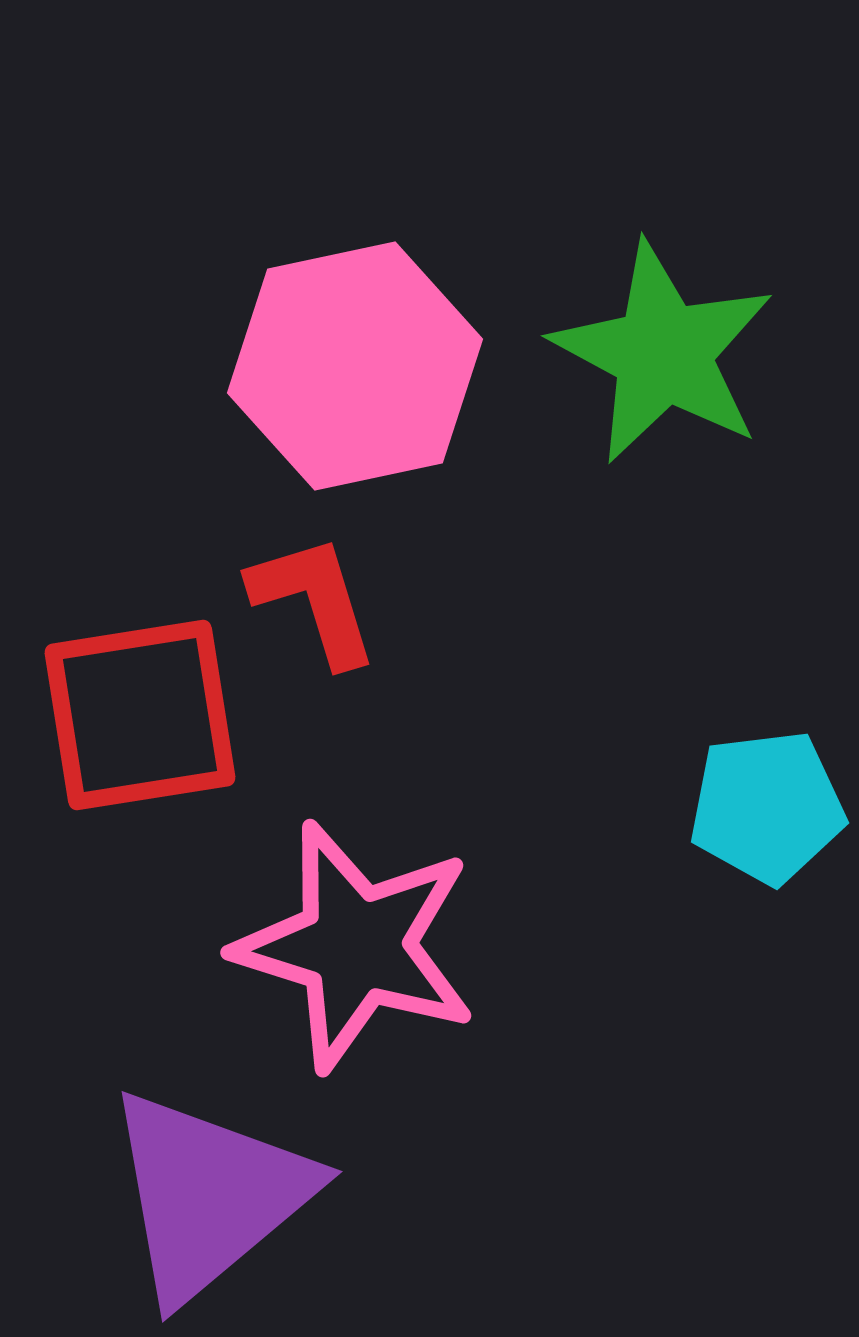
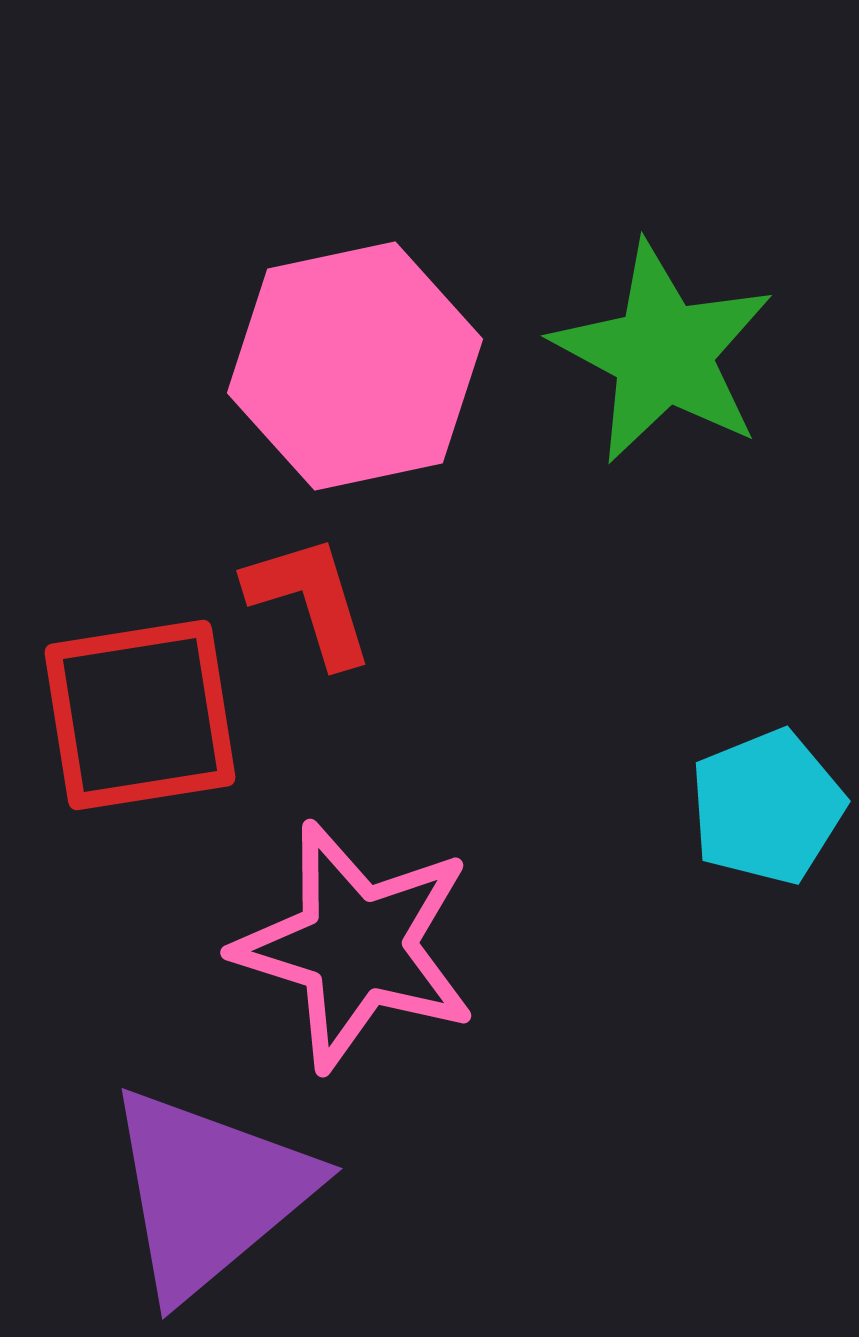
red L-shape: moved 4 px left
cyan pentagon: rotated 15 degrees counterclockwise
purple triangle: moved 3 px up
